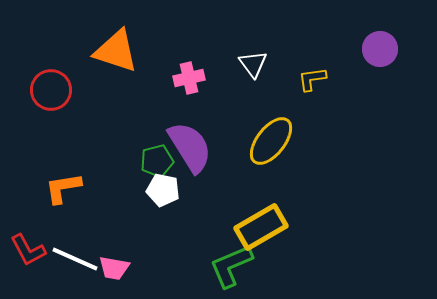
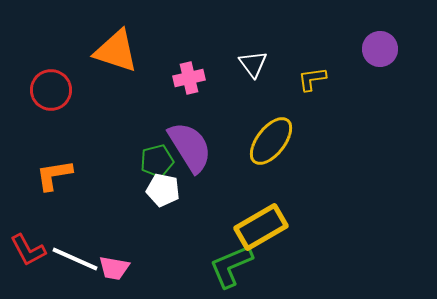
orange L-shape: moved 9 px left, 13 px up
